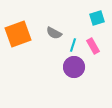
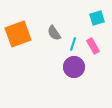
gray semicircle: rotated 28 degrees clockwise
cyan line: moved 1 px up
